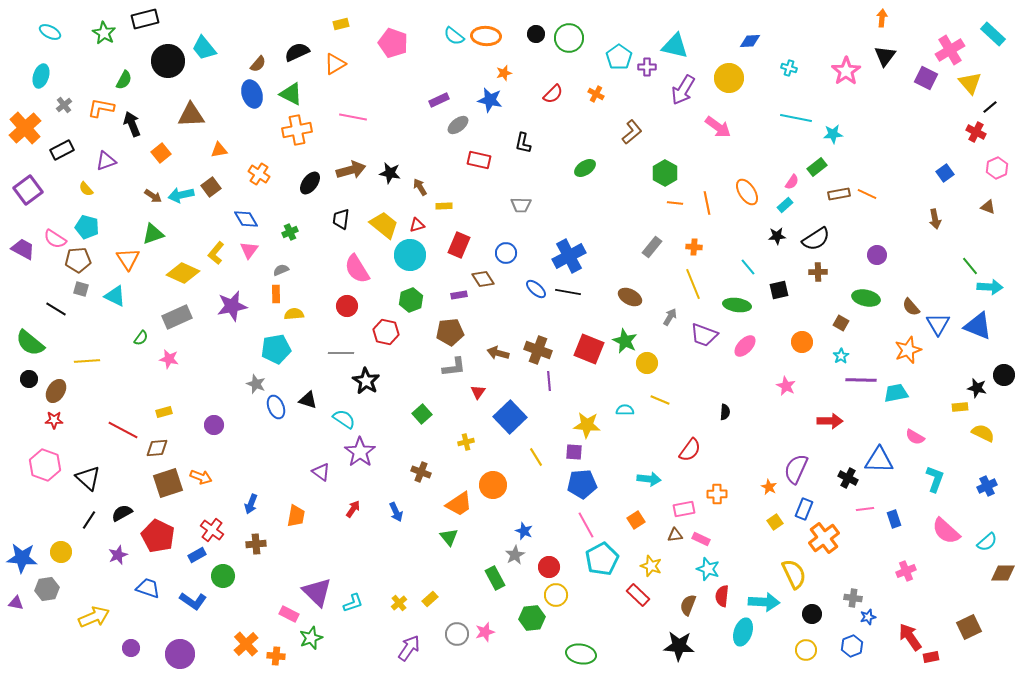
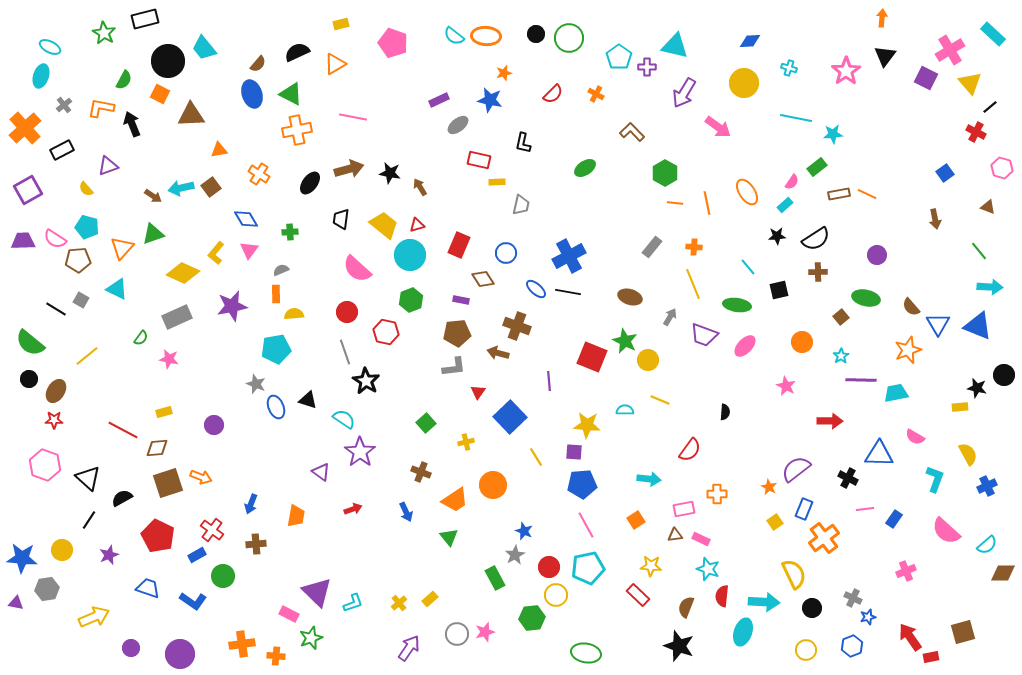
cyan ellipse at (50, 32): moved 15 px down
yellow circle at (729, 78): moved 15 px right, 5 px down
purple arrow at (683, 90): moved 1 px right, 3 px down
brown L-shape at (632, 132): rotated 95 degrees counterclockwise
orange square at (161, 153): moved 1 px left, 59 px up; rotated 24 degrees counterclockwise
purple triangle at (106, 161): moved 2 px right, 5 px down
pink hexagon at (997, 168): moved 5 px right; rotated 20 degrees counterclockwise
brown arrow at (351, 170): moved 2 px left, 1 px up
purple square at (28, 190): rotated 8 degrees clockwise
cyan arrow at (181, 195): moved 7 px up
gray trapezoid at (521, 205): rotated 80 degrees counterclockwise
yellow rectangle at (444, 206): moved 53 px right, 24 px up
green cross at (290, 232): rotated 21 degrees clockwise
purple trapezoid at (23, 249): moved 8 px up; rotated 30 degrees counterclockwise
orange triangle at (128, 259): moved 6 px left, 11 px up; rotated 15 degrees clockwise
green line at (970, 266): moved 9 px right, 15 px up
pink semicircle at (357, 269): rotated 16 degrees counterclockwise
gray square at (81, 289): moved 11 px down; rotated 14 degrees clockwise
purple rectangle at (459, 295): moved 2 px right, 5 px down; rotated 21 degrees clockwise
cyan triangle at (115, 296): moved 2 px right, 7 px up
brown ellipse at (630, 297): rotated 10 degrees counterclockwise
red circle at (347, 306): moved 6 px down
brown square at (841, 323): moved 6 px up; rotated 21 degrees clockwise
brown pentagon at (450, 332): moved 7 px right, 1 px down
red square at (589, 349): moved 3 px right, 8 px down
brown cross at (538, 350): moved 21 px left, 24 px up
gray line at (341, 353): moved 4 px right, 1 px up; rotated 70 degrees clockwise
yellow line at (87, 361): moved 5 px up; rotated 35 degrees counterclockwise
yellow circle at (647, 363): moved 1 px right, 3 px up
green square at (422, 414): moved 4 px right, 9 px down
yellow semicircle at (983, 433): moved 15 px left, 21 px down; rotated 35 degrees clockwise
blue triangle at (879, 460): moved 6 px up
purple semicircle at (796, 469): rotated 28 degrees clockwise
orange trapezoid at (459, 504): moved 4 px left, 4 px up
red arrow at (353, 509): rotated 36 degrees clockwise
blue arrow at (396, 512): moved 10 px right
black semicircle at (122, 513): moved 15 px up
blue rectangle at (894, 519): rotated 54 degrees clockwise
cyan semicircle at (987, 542): moved 3 px down
yellow circle at (61, 552): moved 1 px right, 2 px up
purple star at (118, 555): moved 9 px left
cyan pentagon at (602, 559): moved 14 px left, 9 px down; rotated 16 degrees clockwise
yellow star at (651, 566): rotated 15 degrees counterclockwise
gray cross at (853, 598): rotated 18 degrees clockwise
brown semicircle at (688, 605): moved 2 px left, 2 px down
black circle at (812, 614): moved 6 px up
brown square at (969, 627): moved 6 px left, 5 px down; rotated 10 degrees clockwise
orange cross at (246, 644): moved 4 px left; rotated 35 degrees clockwise
black star at (679, 646): rotated 16 degrees clockwise
green ellipse at (581, 654): moved 5 px right, 1 px up
